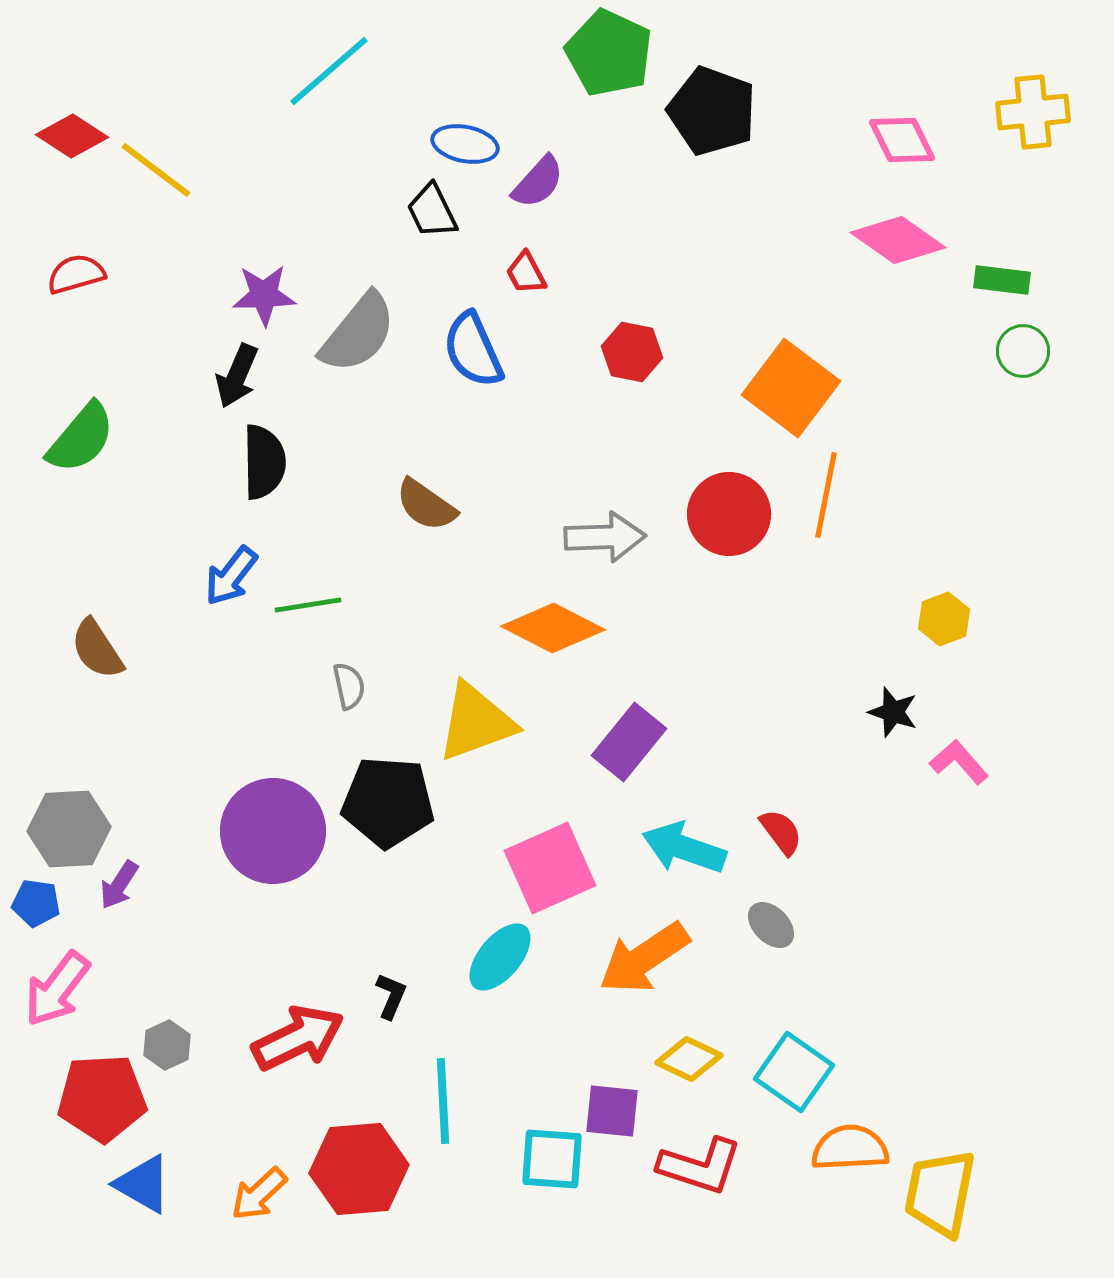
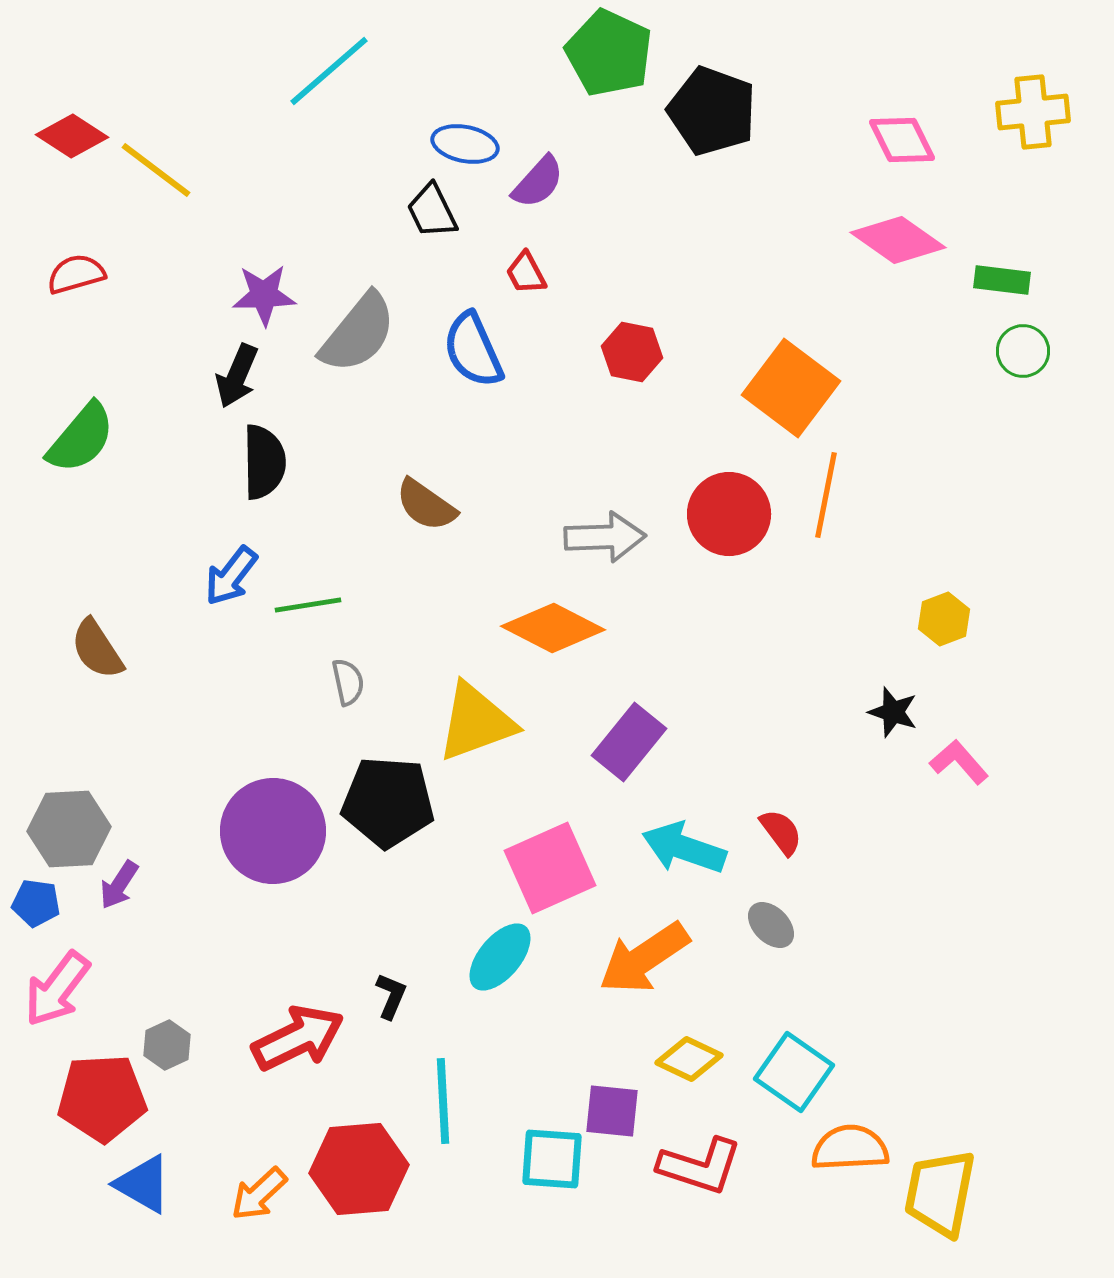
gray semicircle at (349, 686): moved 1 px left, 4 px up
